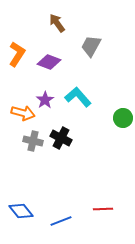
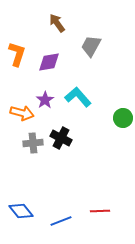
orange L-shape: rotated 15 degrees counterclockwise
purple diamond: rotated 30 degrees counterclockwise
orange arrow: moved 1 px left
gray cross: moved 2 px down; rotated 18 degrees counterclockwise
red line: moved 3 px left, 2 px down
